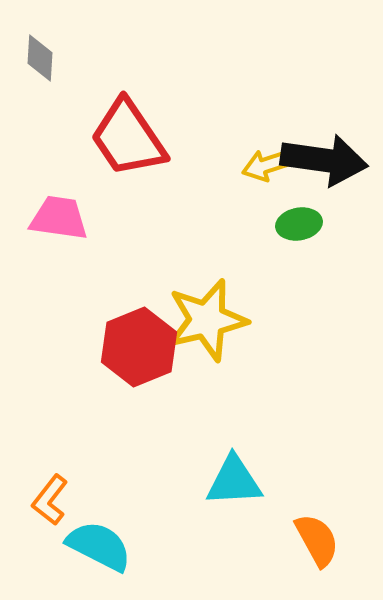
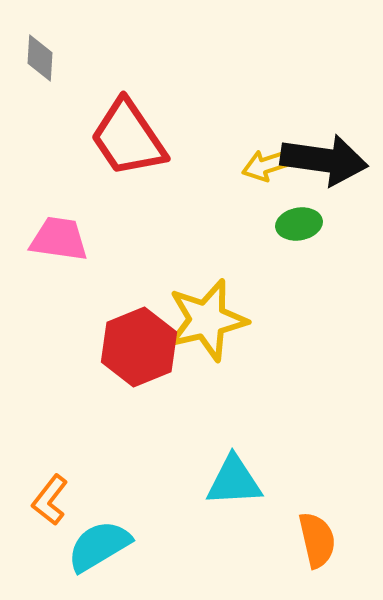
pink trapezoid: moved 21 px down
orange semicircle: rotated 16 degrees clockwise
cyan semicircle: rotated 58 degrees counterclockwise
